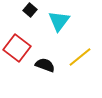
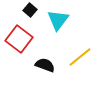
cyan triangle: moved 1 px left, 1 px up
red square: moved 2 px right, 9 px up
